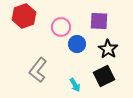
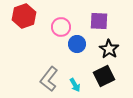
black star: moved 1 px right
gray L-shape: moved 11 px right, 9 px down
